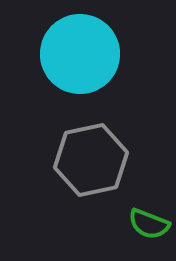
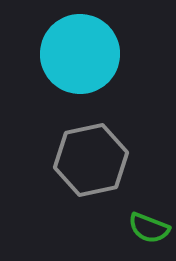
green semicircle: moved 4 px down
